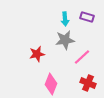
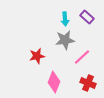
purple rectangle: rotated 24 degrees clockwise
red star: moved 2 px down
pink diamond: moved 3 px right, 2 px up
